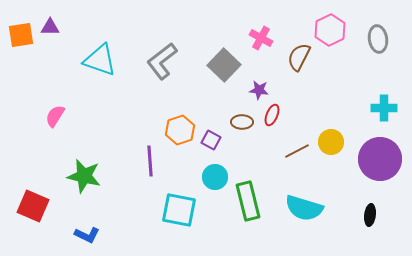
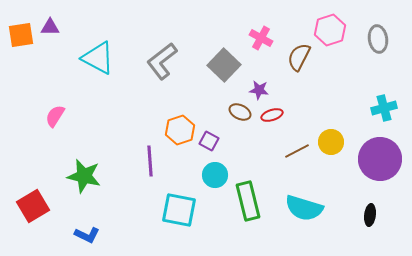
pink hexagon: rotated 8 degrees clockwise
cyan triangle: moved 2 px left, 2 px up; rotated 9 degrees clockwise
cyan cross: rotated 15 degrees counterclockwise
red ellipse: rotated 50 degrees clockwise
brown ellipse: moved 2 px left, 10 px up; rotated 25 degrees clockwise
purple square: moved 2 px left, 1 px down
cyan circle: moved 2 px up
red square: rotated 36 degrees clockwise
